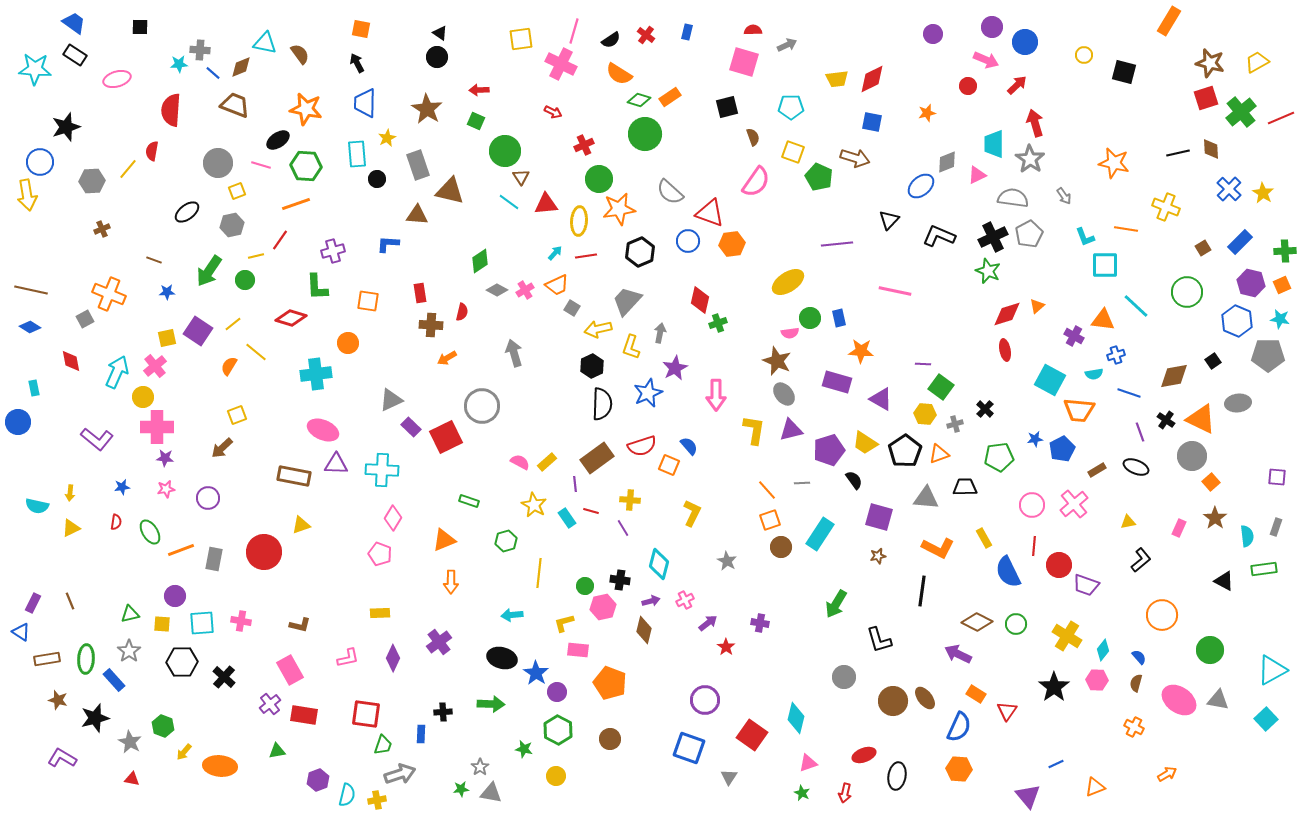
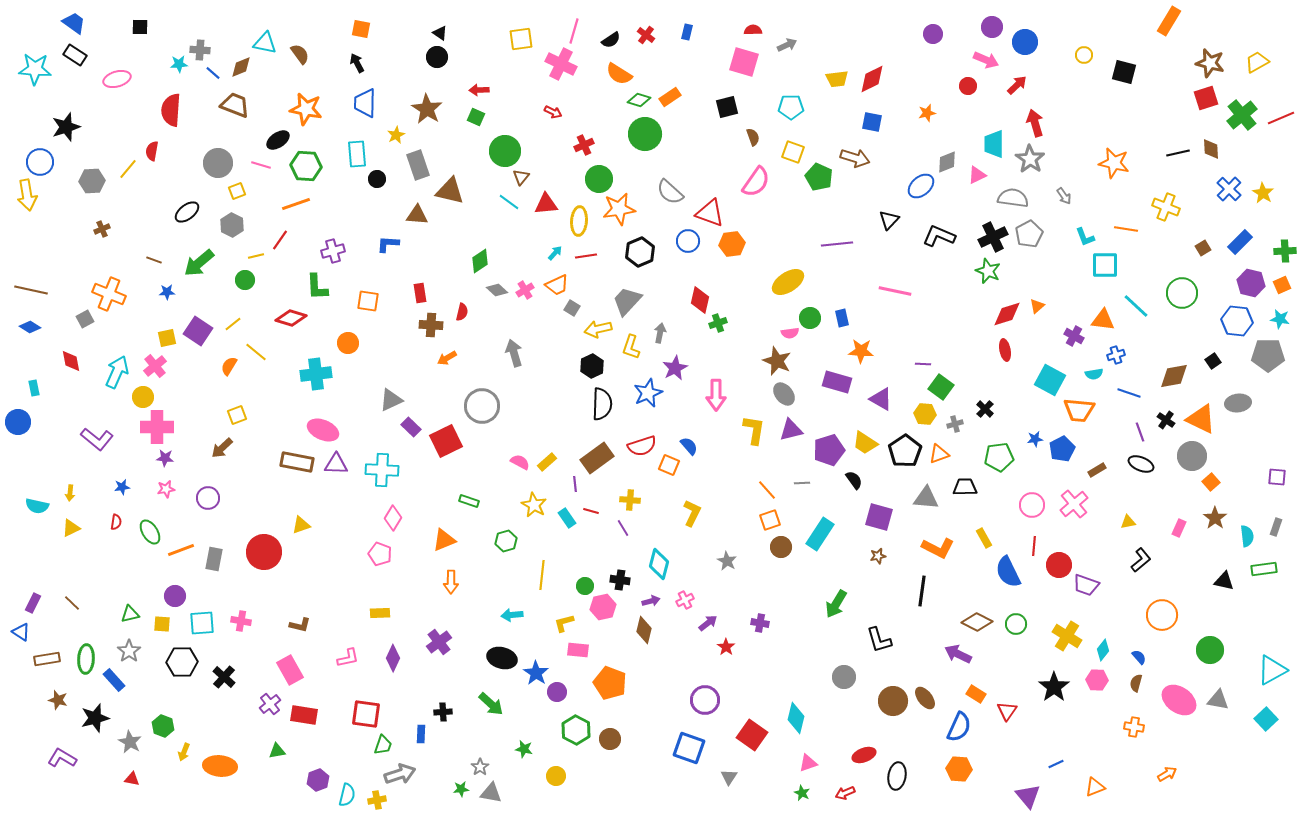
green cross at (1241, 112): moved 1 px right, 3 px down
green square at (476, 121): moved 4 px up
yellow star at (387, 138): moved 9 px right, 3 px up
brown triangle at (521, 177): rotated 12 degrees clockwise
gray hexagon at (232, 225): rotated 20 degrees counterclockwise
green arrow at (209, 271): moved 10 px left, 8 px up; rotated 16 degrees clockwise
gray diamond at (497, 290): rotated 15 degrees clockwise
green circle at (1187, 292): moved 5 px left, 1 px down
blue rectangle at (839, 318): moved 3 px right
blue hexagon at (1237, 321): rotated 16 degrees counterclockwise
red square at (446, 437): moved 4 px down
black ellipse at (1136, 467): moved 5 px right, 3 px up
brown rectangle at (294, 476): moved 3 px right, 14 px up
yellow line at (539, 573): moved 3 px right, 2 px down
black triangle at (1224, 581): rotated 15 degrees counterclockwise
brown line at (70, 601): moved 2 px right, 2 px down; rotated 24 degrees counterclockwise
green arrow at (491, 704): rotated 40 degrees clockwise
orange cross at (1134, 727): rotated 18 degrees counterclockwise
green hexagon at (558, 730): moved 18 px right
yellow arrow at (184, 752): rotated 18 degrees counterclockwise
red arrow at (845, 793): rotated 54 degrees clockwise
